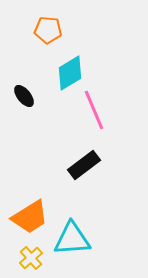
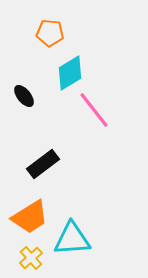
orange pentagon: moved 2 px right, 3 px down
pink line: rotated 15 degrees counterclockwise
black rectangle: moved 41 px left, 1 px up
